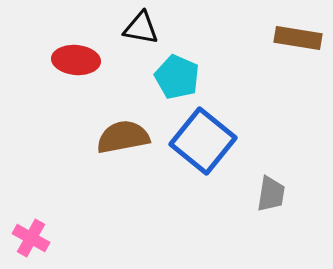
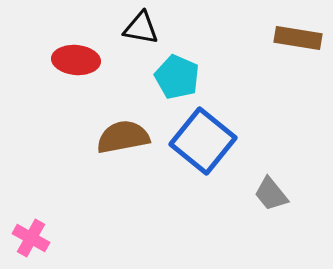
gray trapezoid: rotated 132 degrees clockwise
